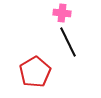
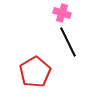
pink cross: rotated 12 degrees clockwise
